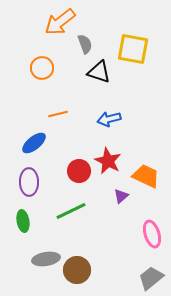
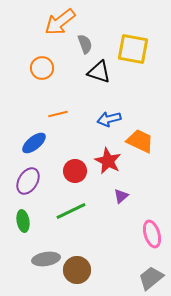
red circle: moved 4 px left
orange trapezoid: moved 6 px left, 35 px up
purple ellipse: moved 1 px left, 1 px up; rotated 32 degrees clockwise
